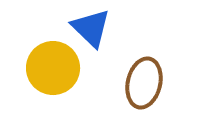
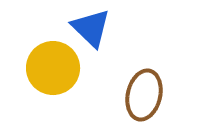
brown ellipse: moved 12 px down
